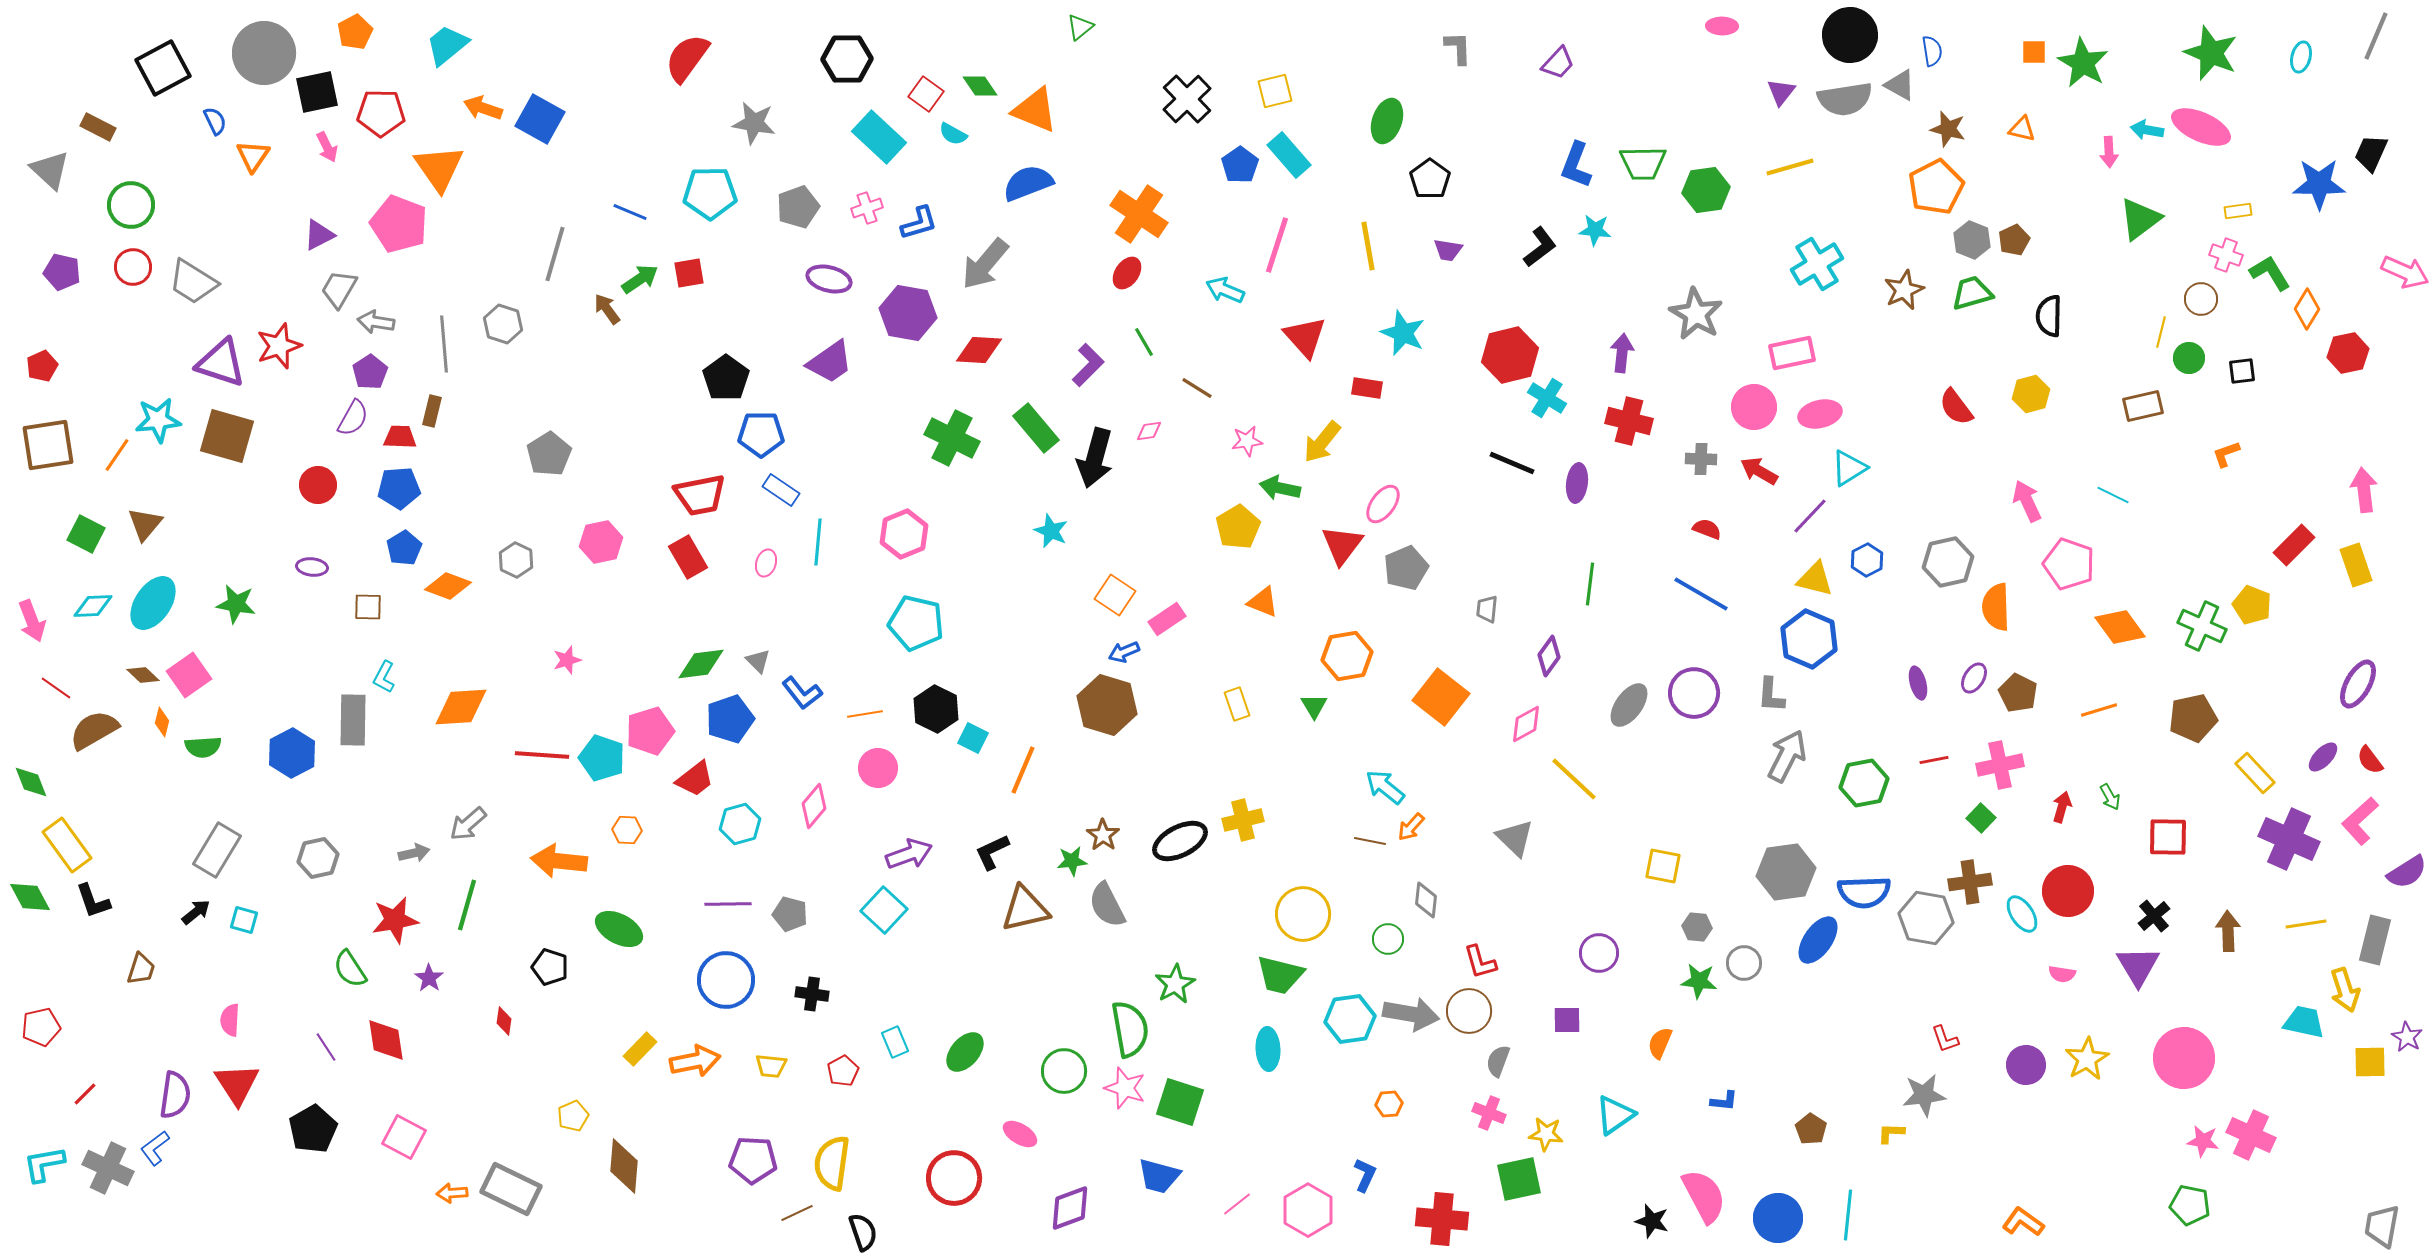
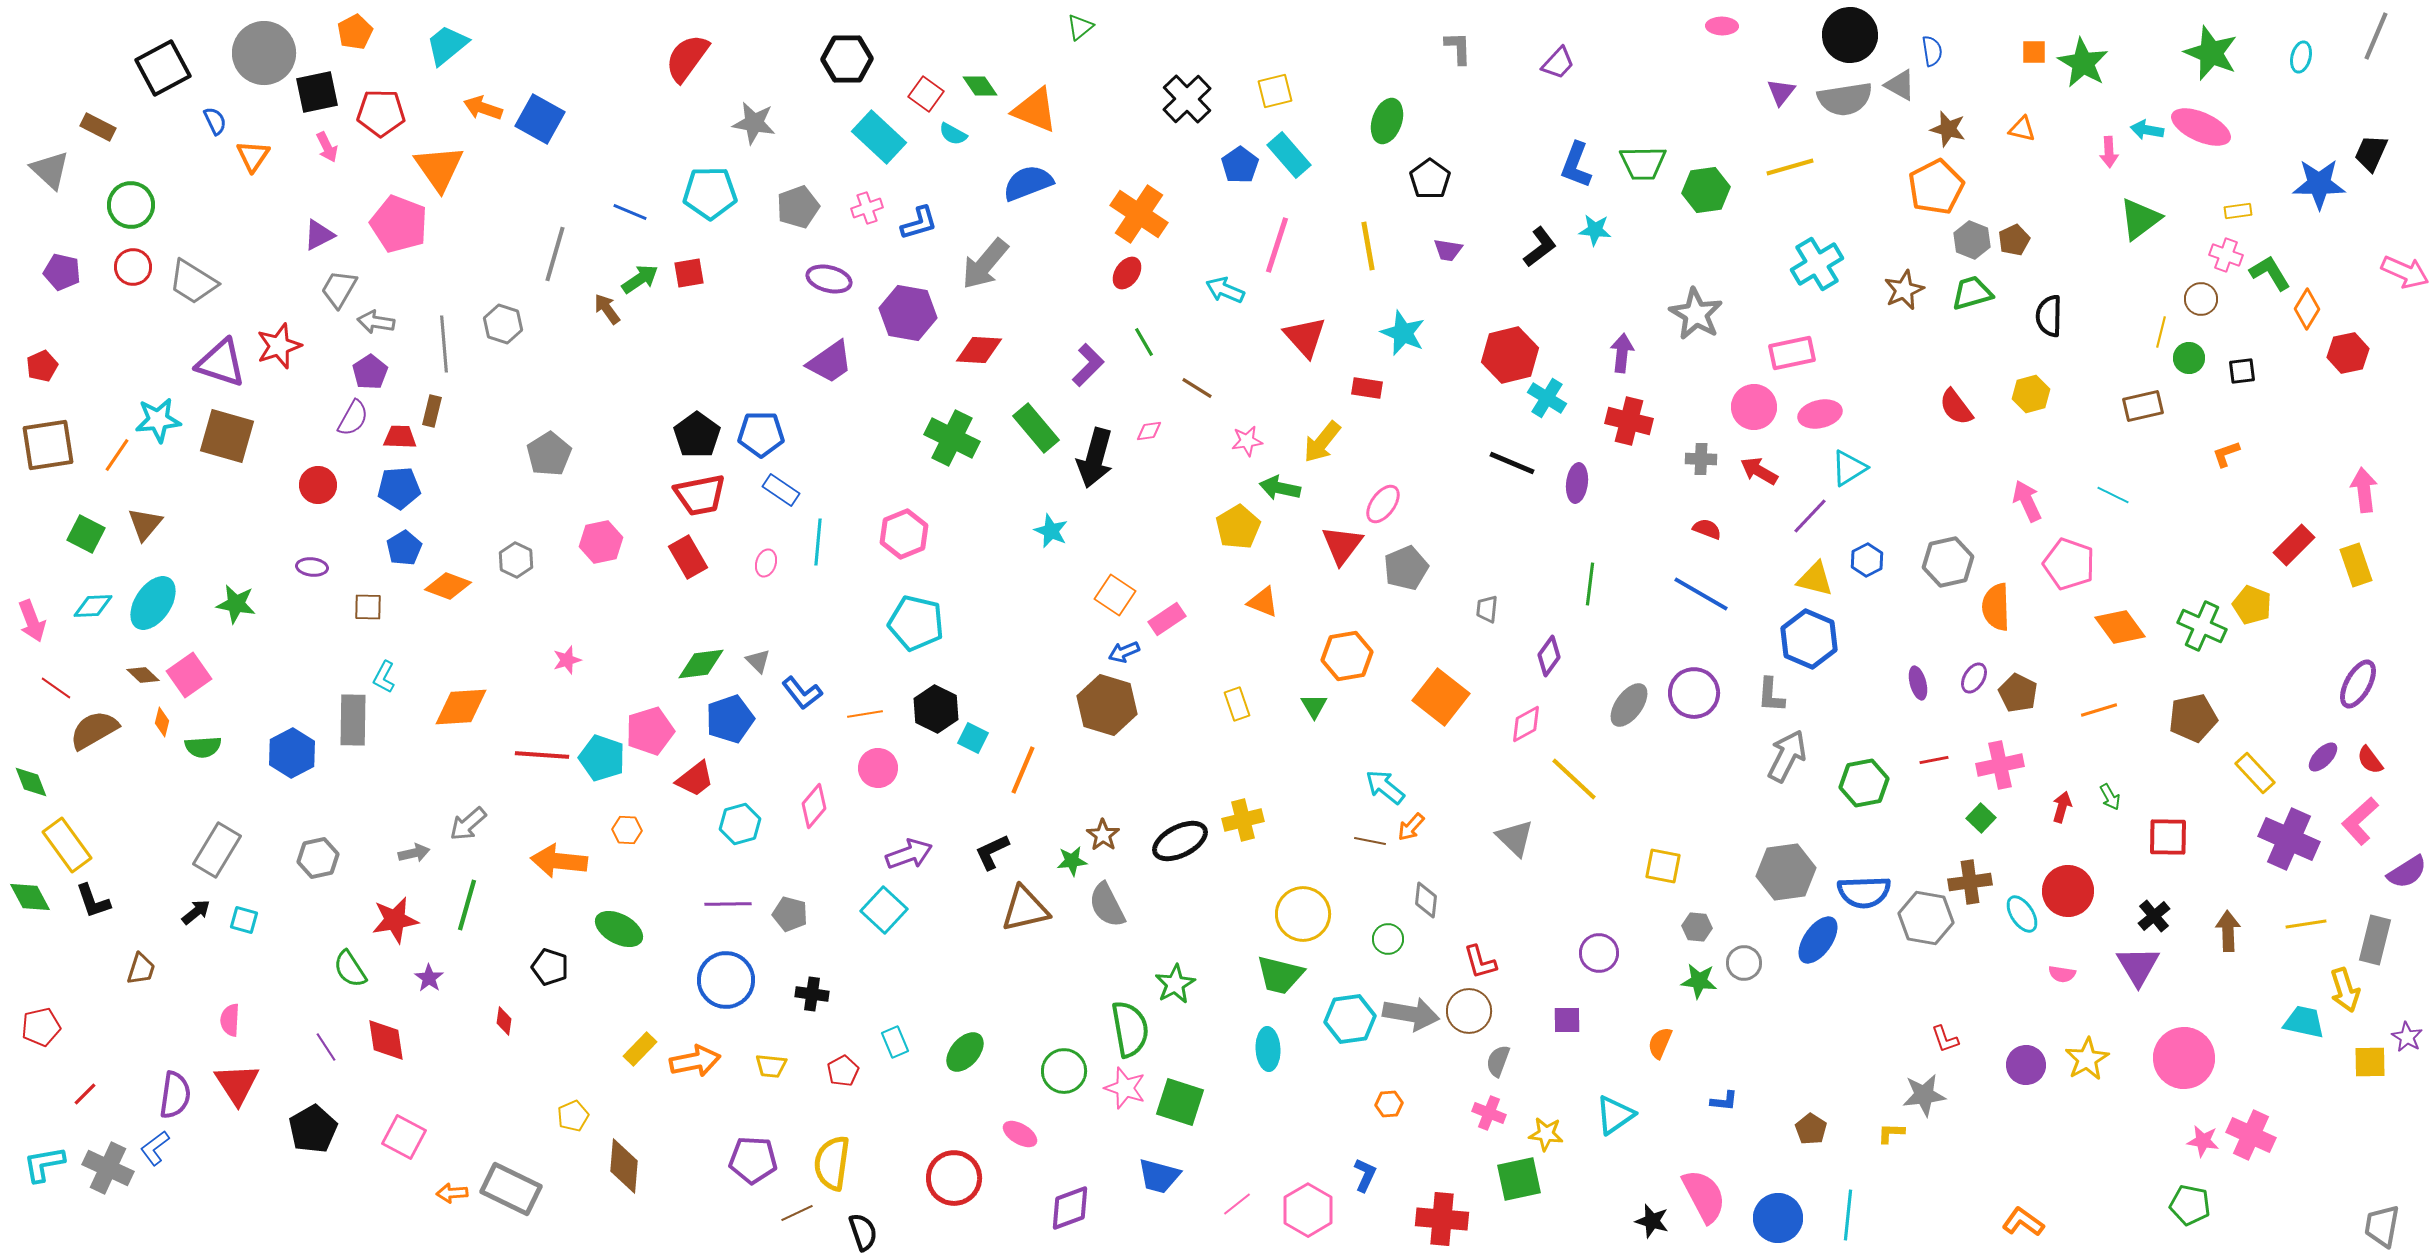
black pentagon at (726, 378): moved 29 px left, 57 px down
